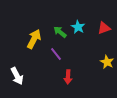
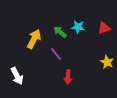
cyan star: rotated 24 degrees counterclockwise
